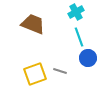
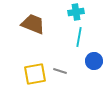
cyan cross: rotated 21 degrees clockwise
cyan line: rotated 30 degrees clockwise
blue circle: moved 6 px right, 3 px down
yellow square: rotated 10 degrees clockwise
